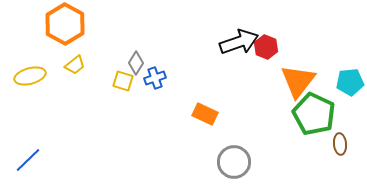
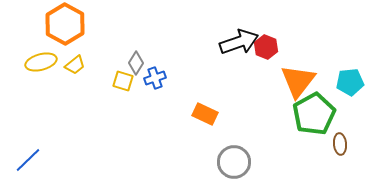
yellow ellipse: moved 11 px right, 14 px up
green pentagon: rotated 18 degrees clockwise
